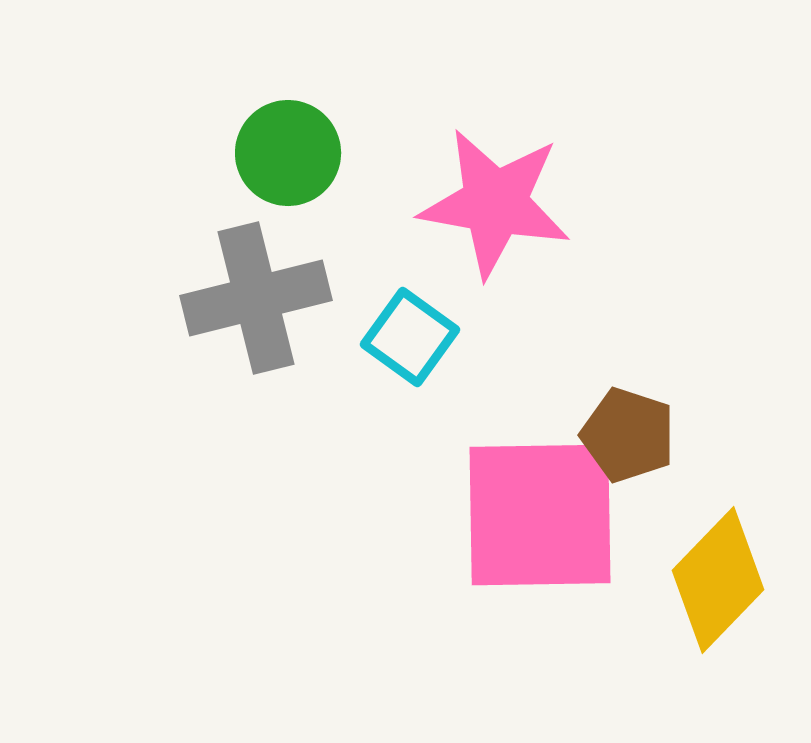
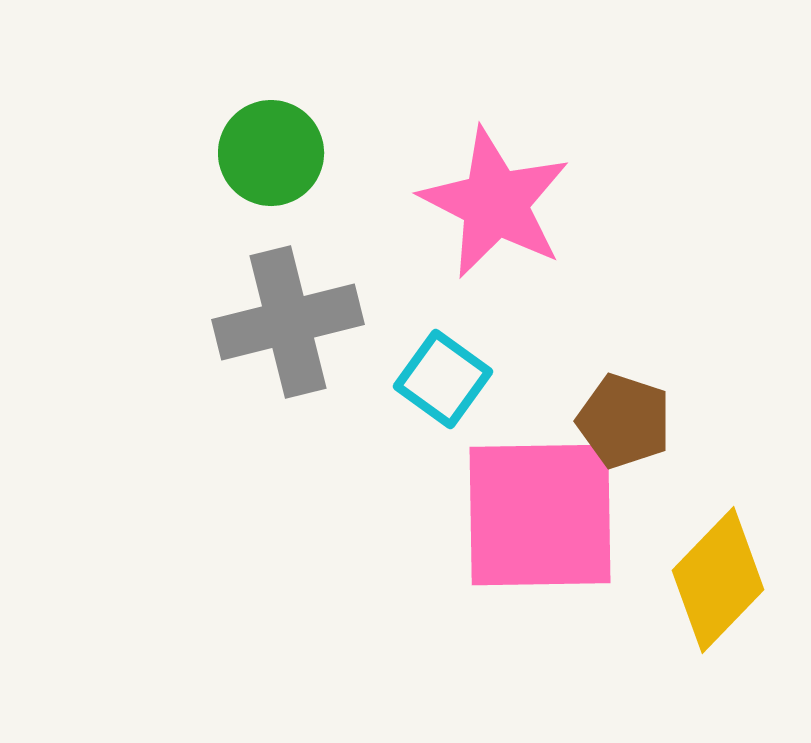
green circle: moved 17 px left
pink star: rotated 17 degrees clockwise
gray cross: moved 32 px right, 24 px down
cyan square: moved 33 px right, 42 px down
brown pentagon: moved 4 px left, 14 px up
